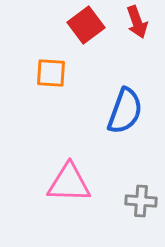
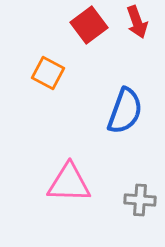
red square: moved 3 px right
orange square: moved 3 px left; rotated 24 degrees clockwise
gray cross: moved 1 px left, 1 px up
